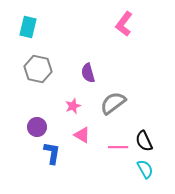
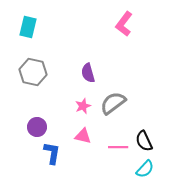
gray hexagon: moved 5 px left, 3 px down
pink star: moved 10 px right
pink triangle: moved 1 px right, 1 px down; rotated 18 degrees counterclockwise
cyan semicircle: rotated 72 degrees clockwise
